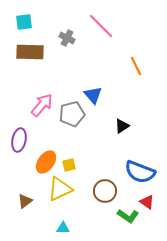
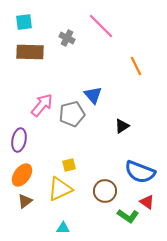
orange ellipse: moved 24 px left, 13 px down
